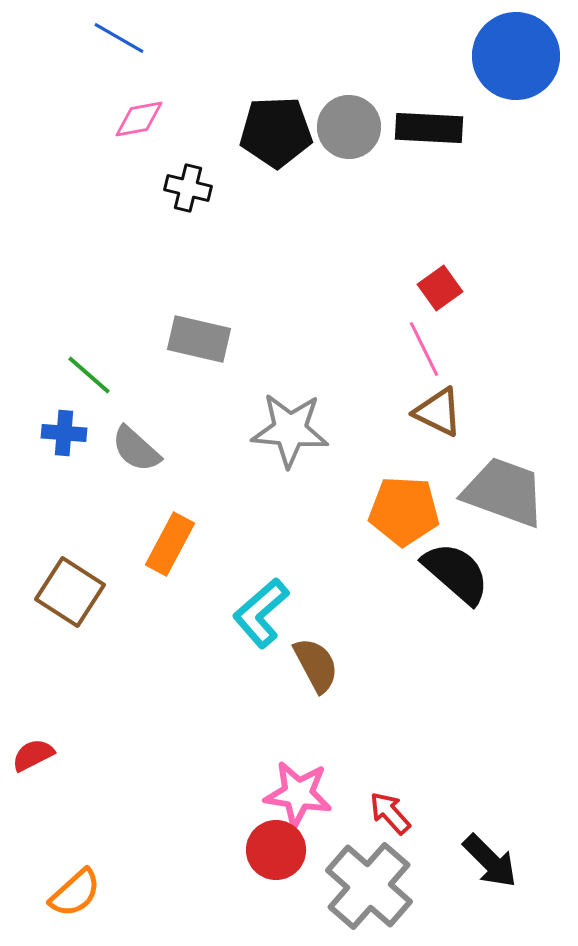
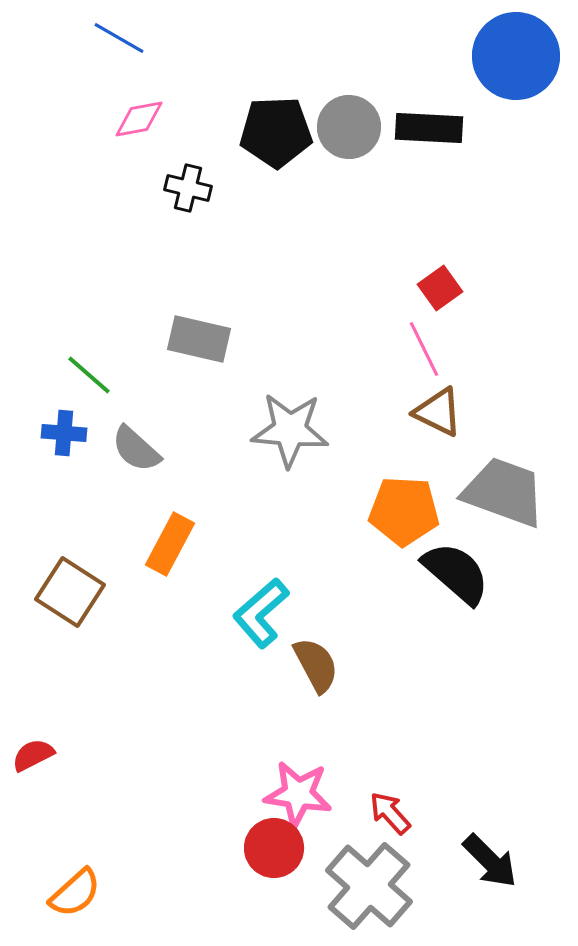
red circle: moved 2 px left, 2 px up
